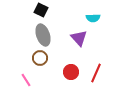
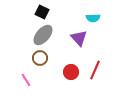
black square: moved 1 px right, 2 px down
gray ellipse: rotated 60 degrees clockwise
red line: moved 1 px left, 3 px up
